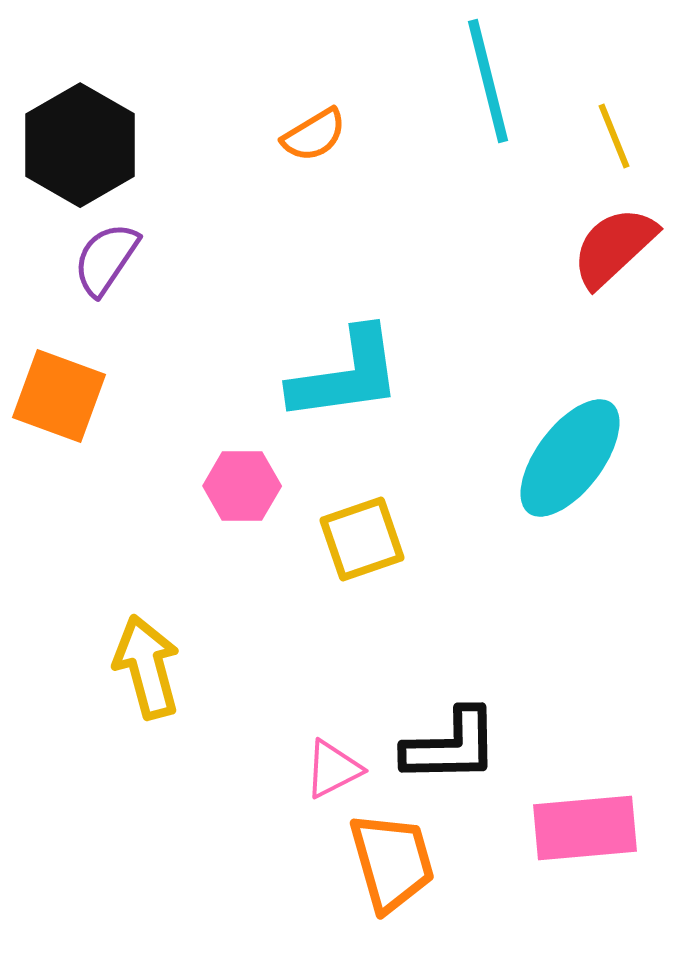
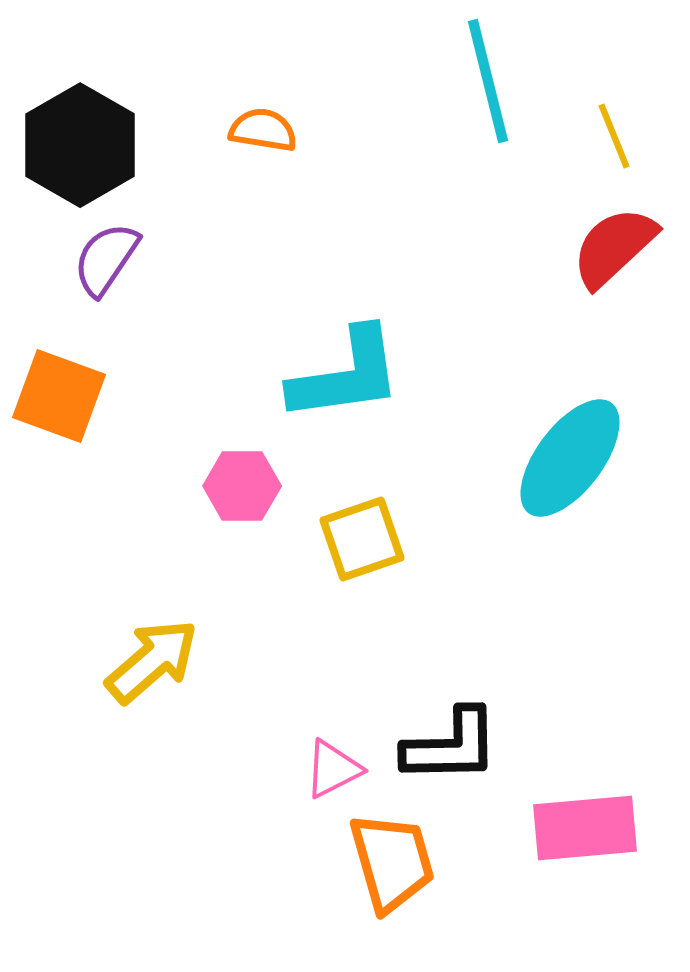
orange semicircle: moved 51 px left, 5 px up; rotated 140 degrees counterclockwise
yellow arrow: moved 5 px right, 6 px up; rotated 64 degrees clockwise
